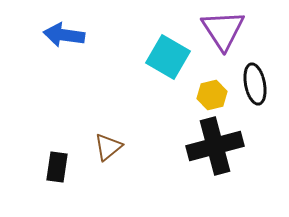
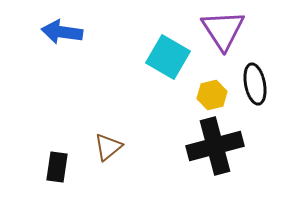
blue arrow: moved 2 px left, 3 px up
